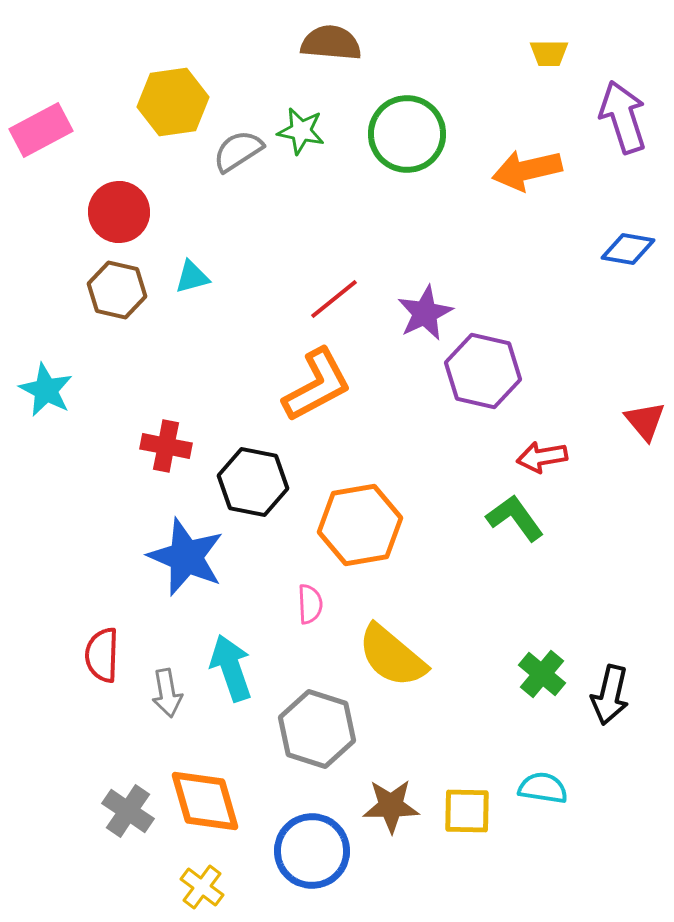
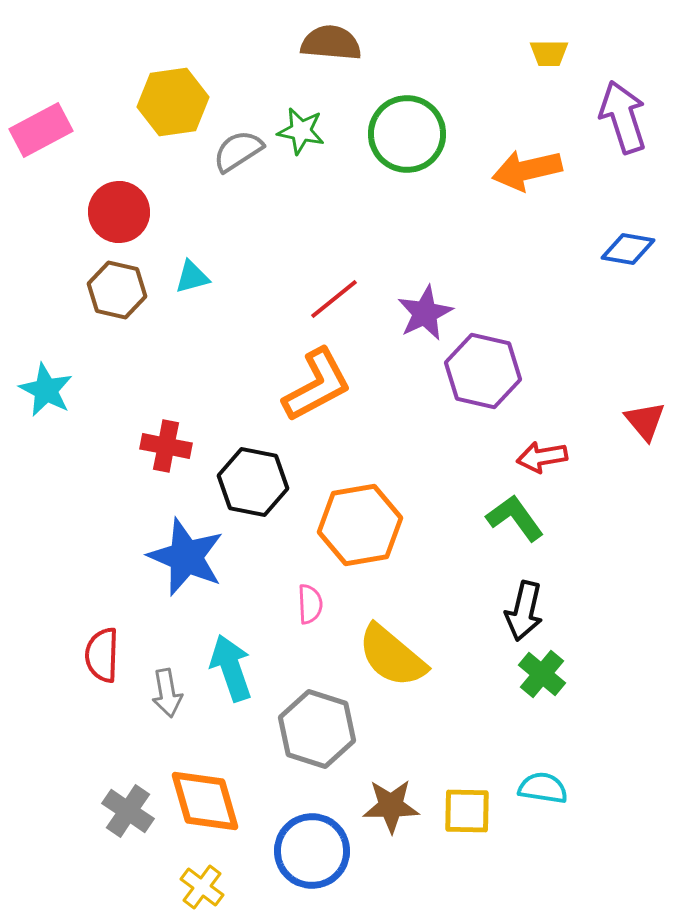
black arrow: moved 86 px left, 84 px up
